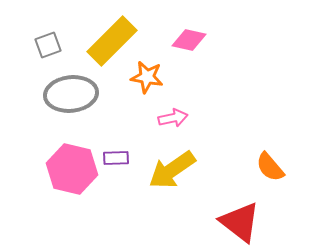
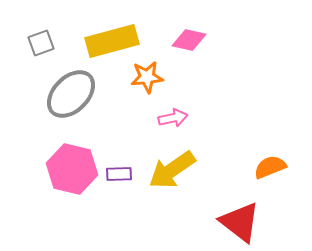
yellow rectangle: rotated 30 degrees clockwise
gray square: moved 7 px left, 2 px up
orange star: rotated 16 degrees counterclockwise
gray ellipse: rotated 39 degrees counterclockwise
purple rectangle: moved 3 px right, 16 px down
orange semicircle: rotated 108 degrees clockwise
